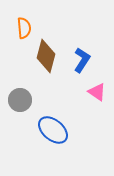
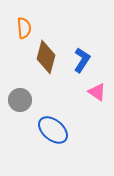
brown diamond: moved 1 px down
